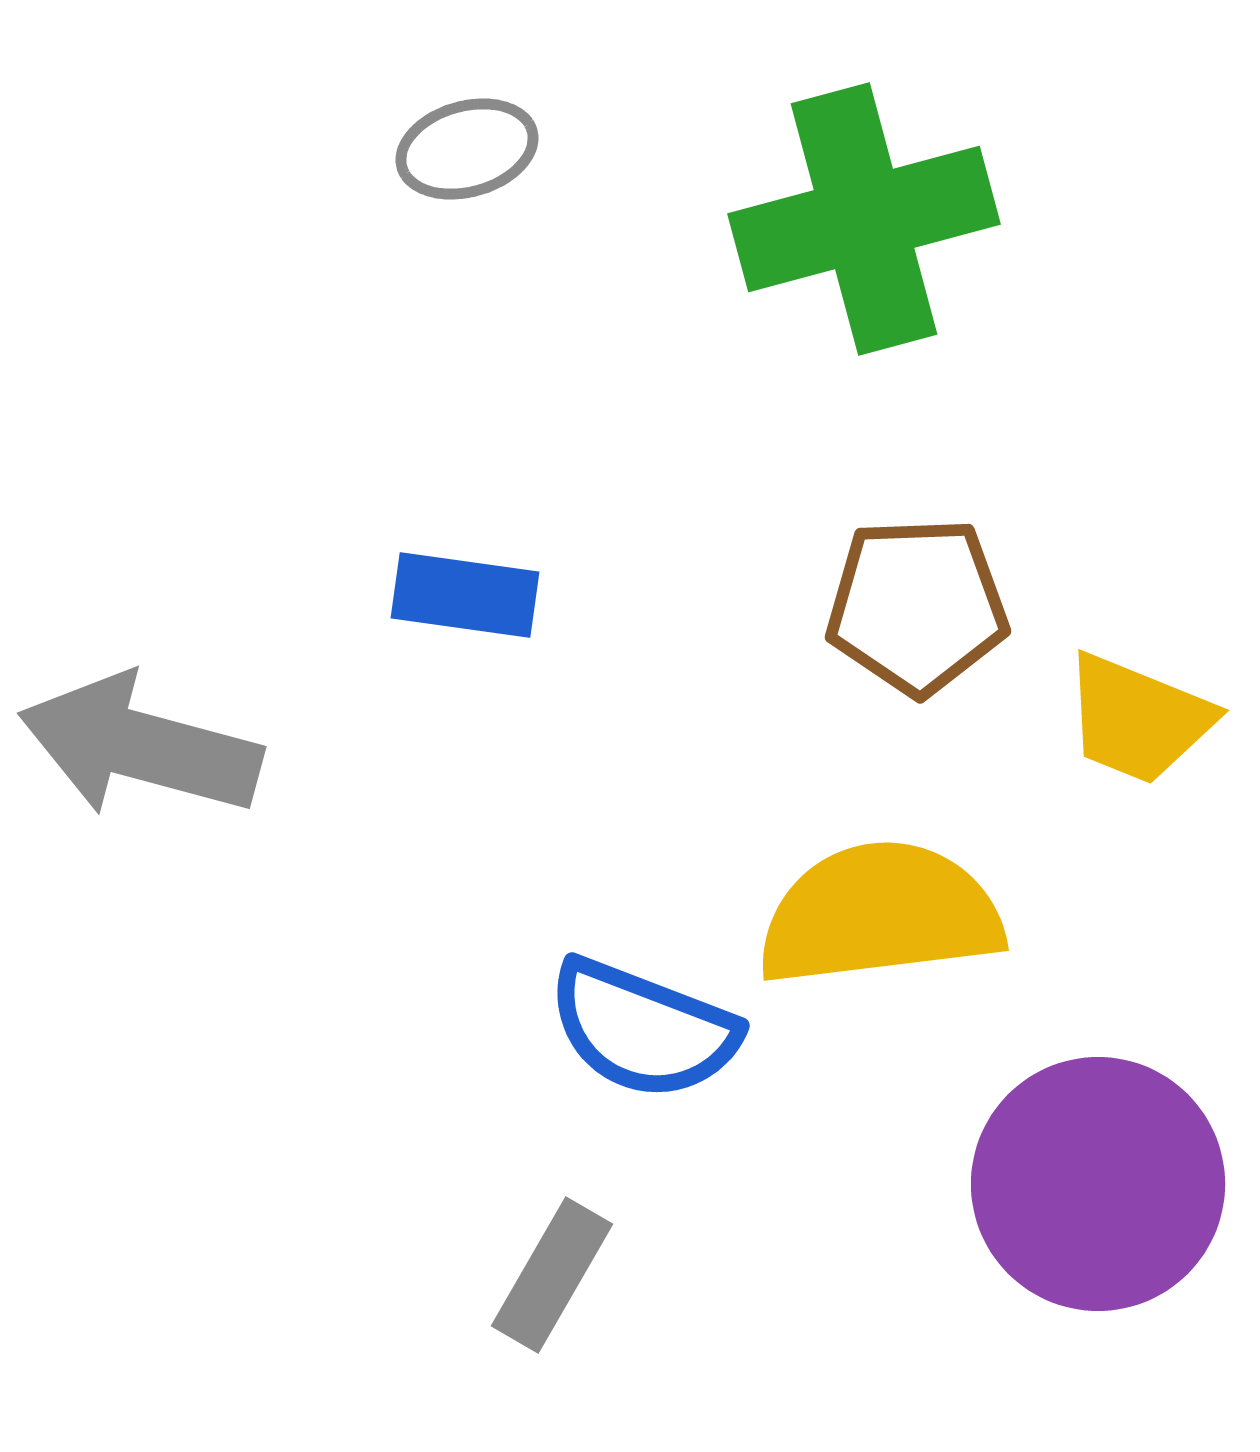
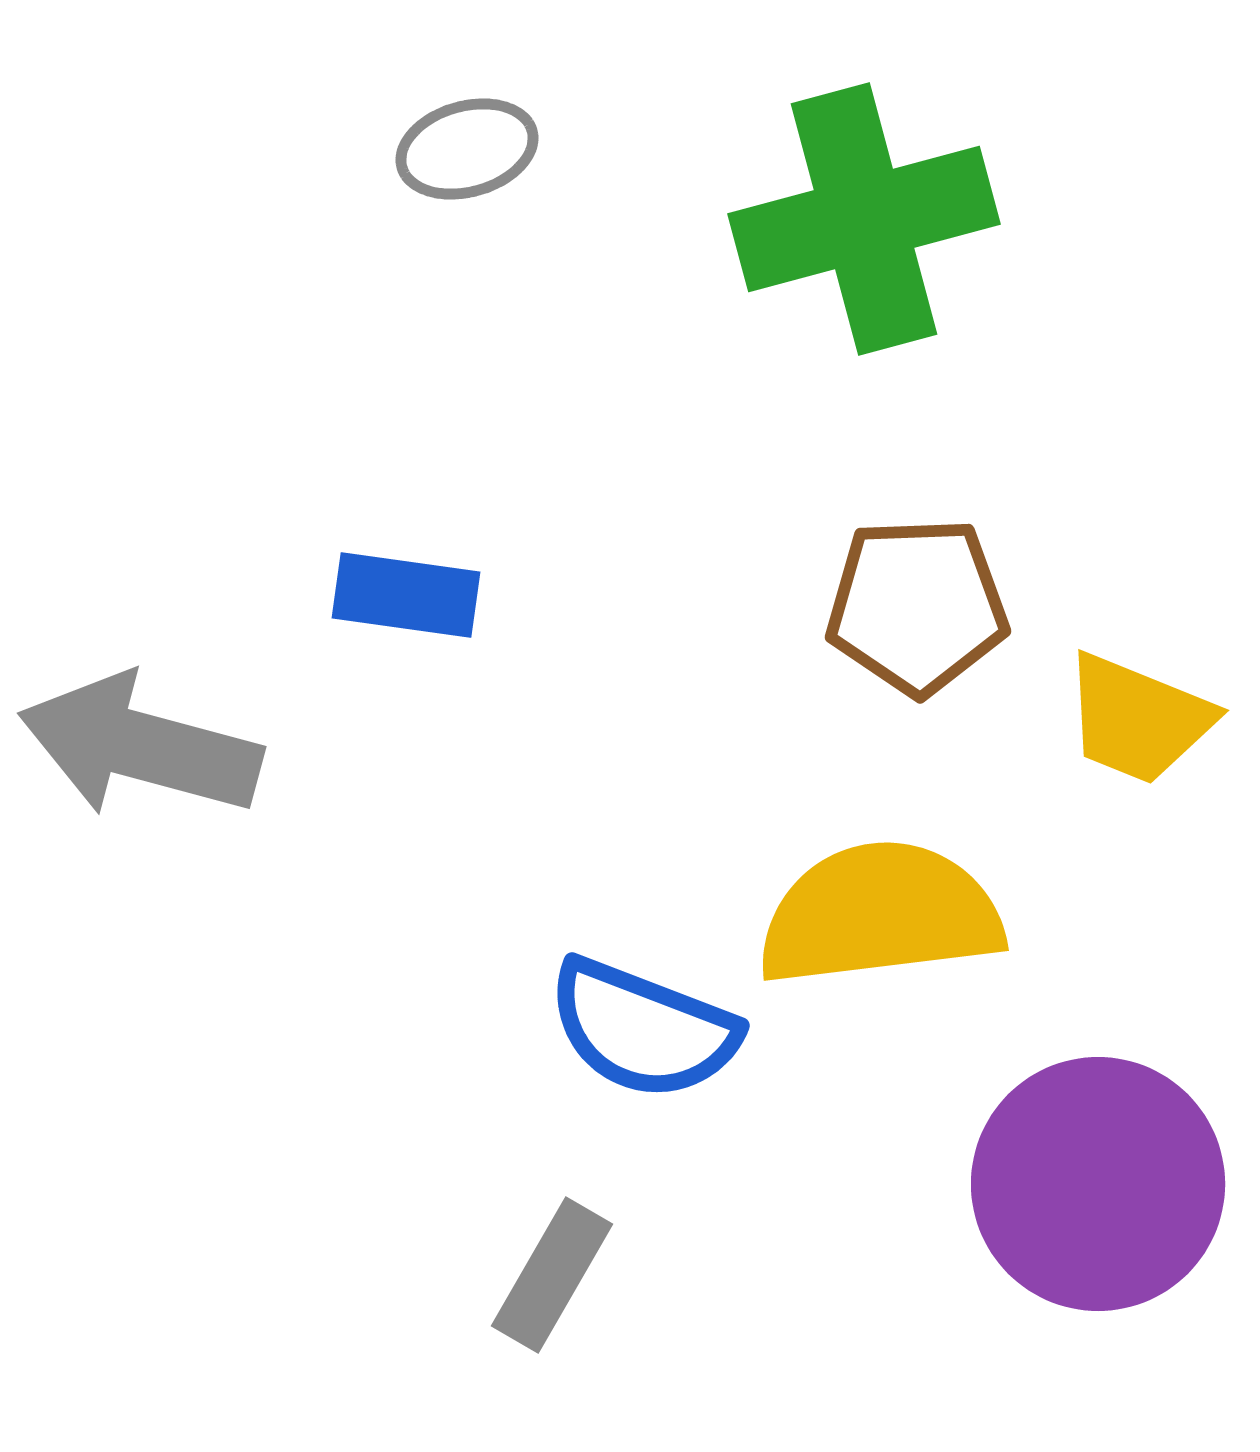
blue rectangle: moved 59 px left
